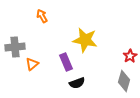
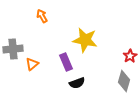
gray cross: moved 2 px left, 2 px down
